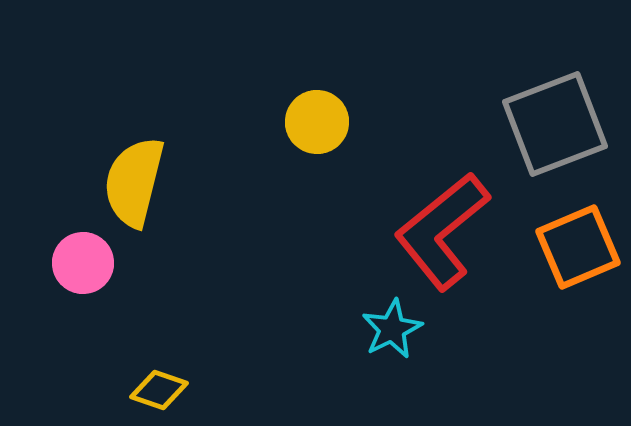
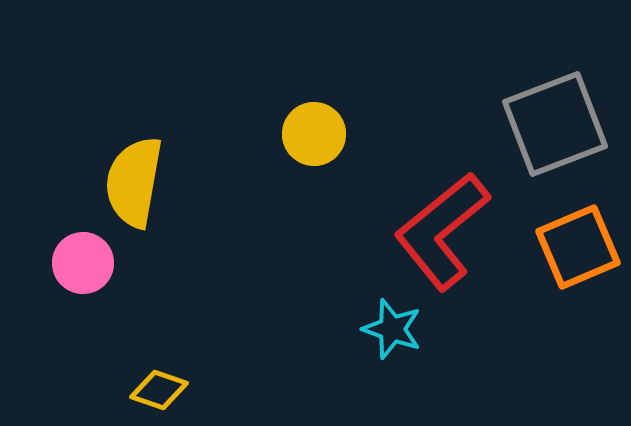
yellow circle: moved 3 px left, 12 px down
yellow semicircle: rotated 4 degrees counterclockwise
cyan star: rotated 26 degrees counterclockwise
